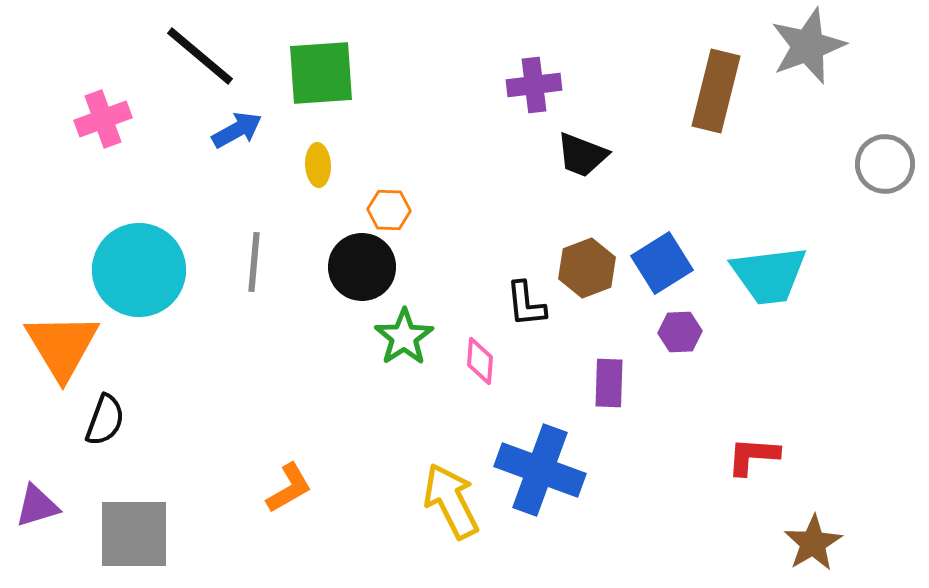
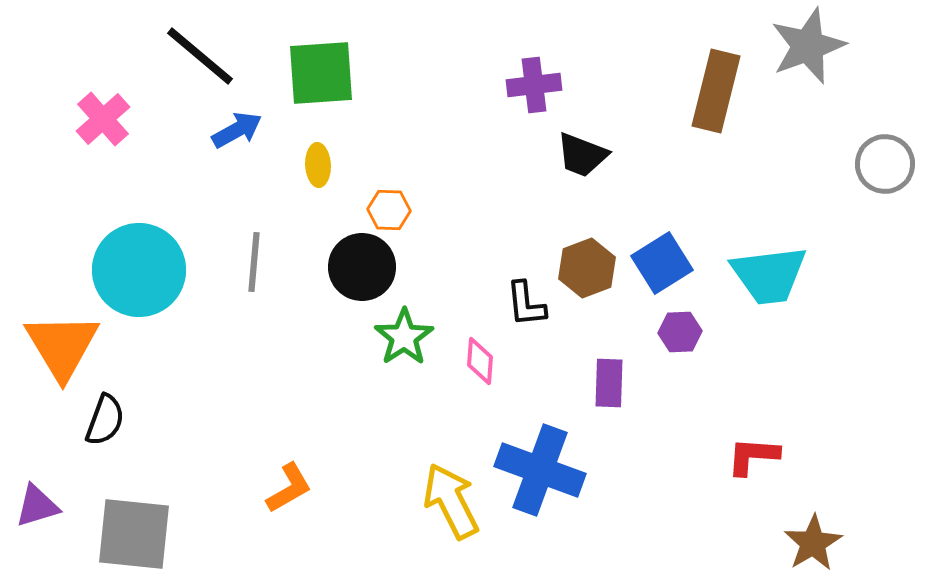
pink cross: rotated 22 degrees counterclockwise
gray square: rotated 6 degrees clockwise
